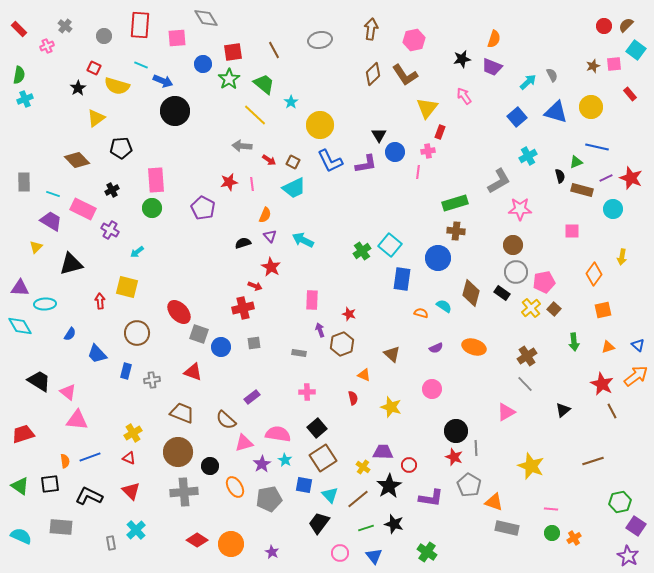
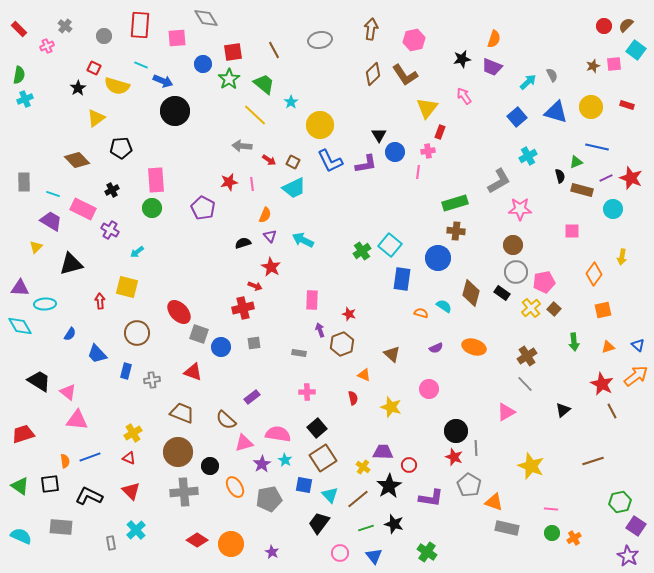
red rectangle at (630, 94): moved 3 px left, 11 px down; rotated 32 degrees counterclockwise
pink circle at (432, 389): moved 3 px left
